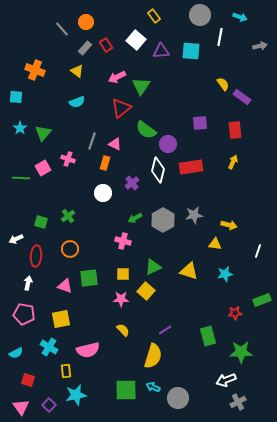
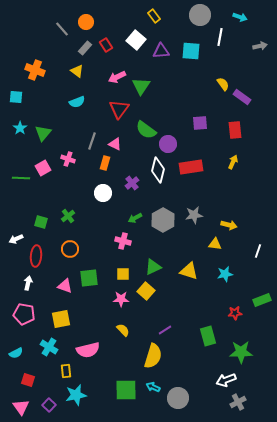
red triangle at (121, 108): moved 2 px left, 1 px down; rotated 15 degrees counterclockwise
